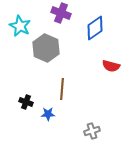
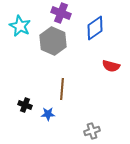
gray hexagon: moved 7 px right, 7 px up
black cross: moved 1 px left, 3 px down
